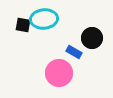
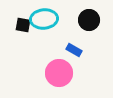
black circle: moved 3 px left, 18 px up
blue rectangle: moved 2 px up
